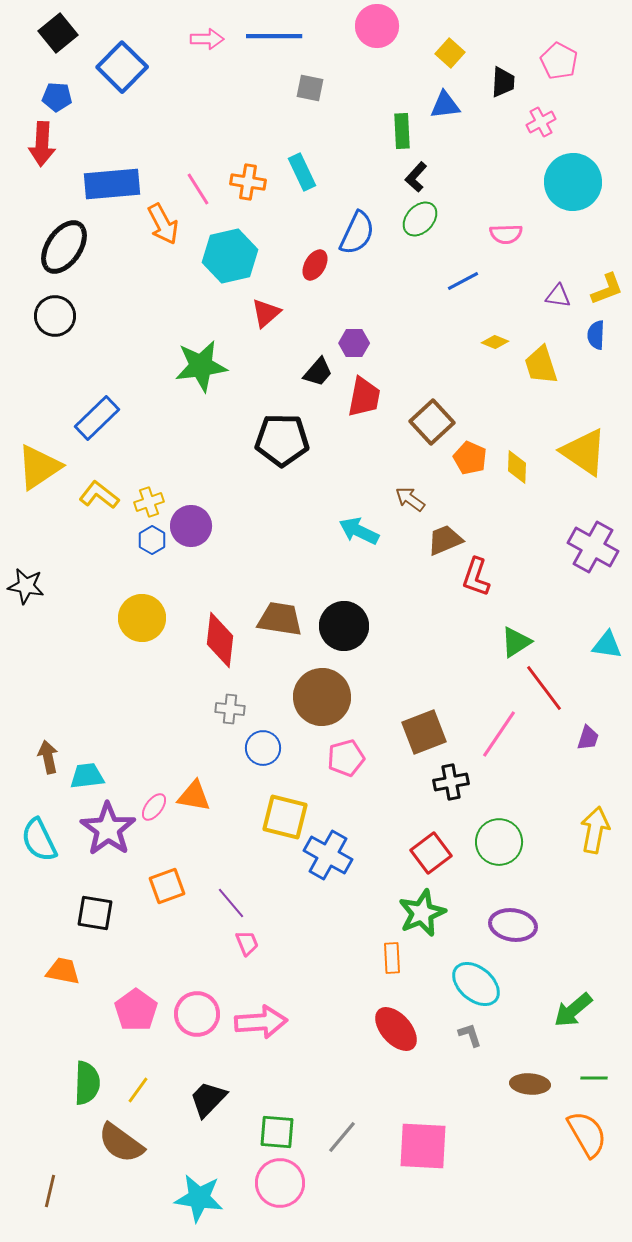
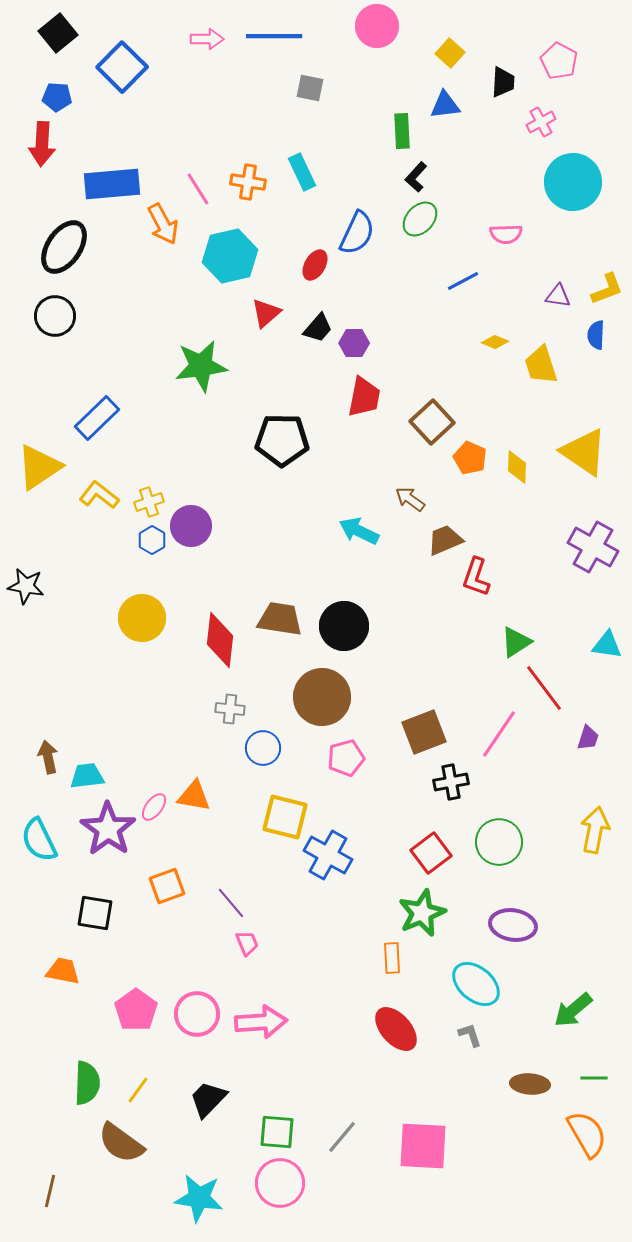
black trapezoid at (318, 372): moved 44 px up
